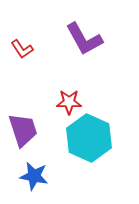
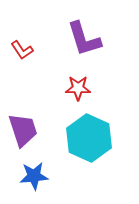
purple L-shape: rotated 12 degrees clockwise
red L-shape: moved 1 px down
red star: moved 9 px right, 14 px up
blue star: rotated 16 degrees counterclockwise
